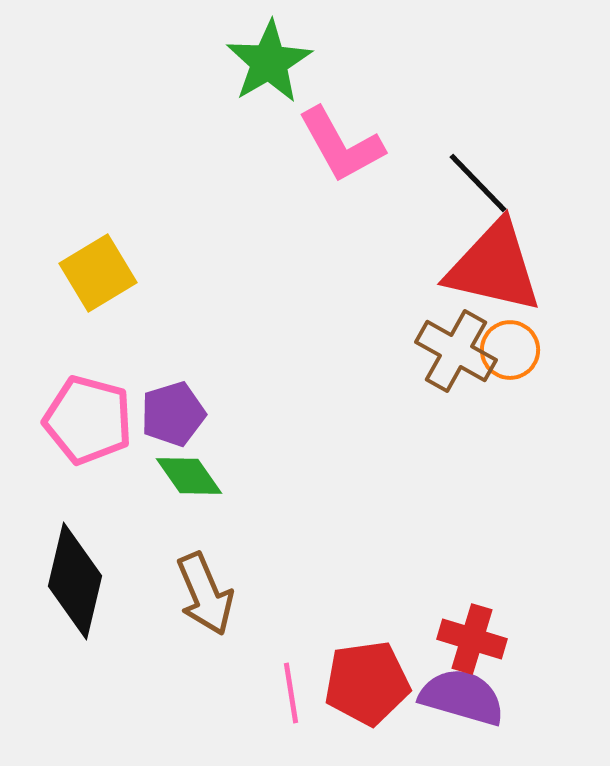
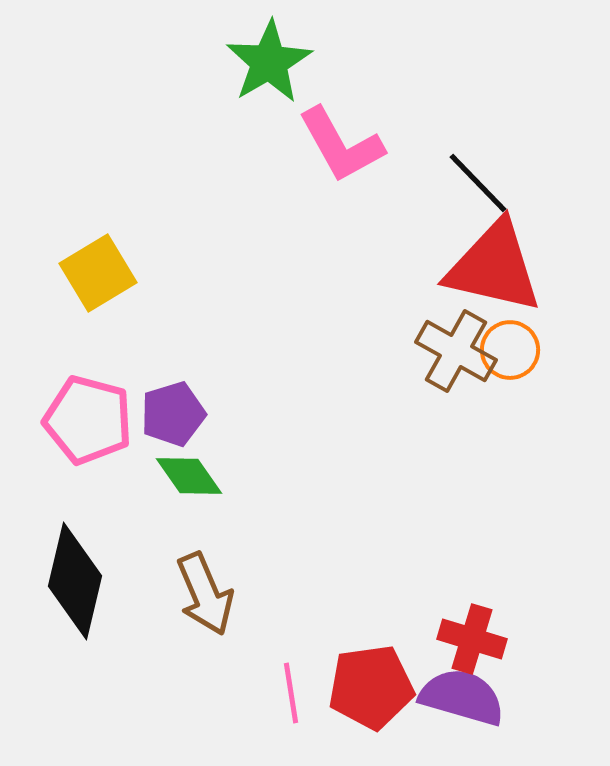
red pentagon: moved 4 px right, 4 px down
